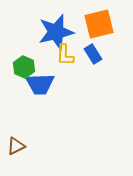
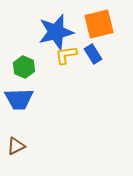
yellow L-shape: moved 1 px right; rotated 80 degrees clockwise
blue trapezoid: moved 21 px left, 15 px down
